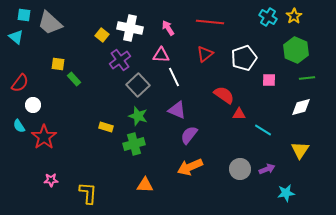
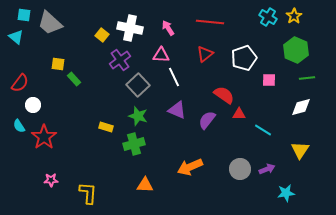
purple semicircle at (189, 135): moved 18 px right, 15 px up
